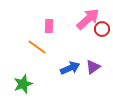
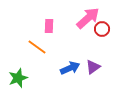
pink arrow: moved 1 px up
green star: moved 5 px left, 6 px up
